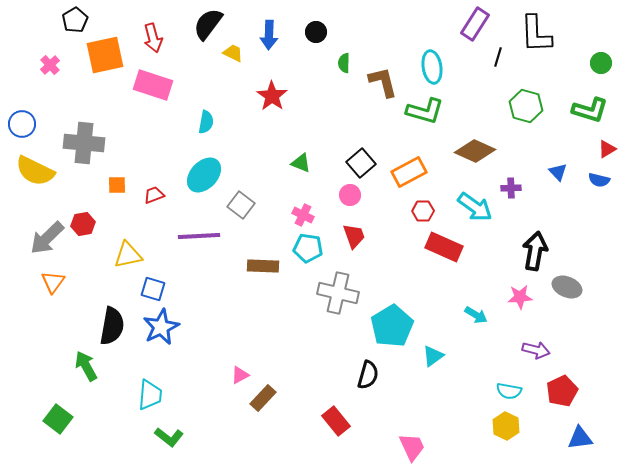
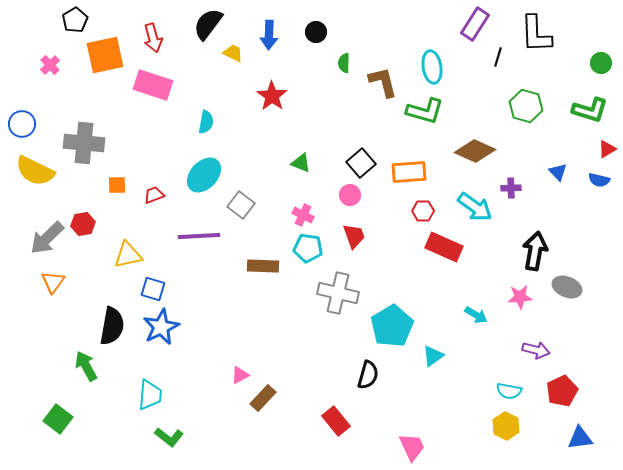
orange rectangle at (409, 172): rotated 24 degrees clockwise
